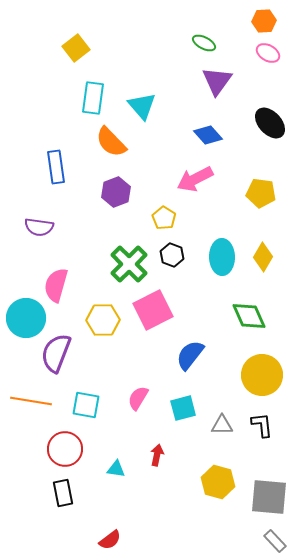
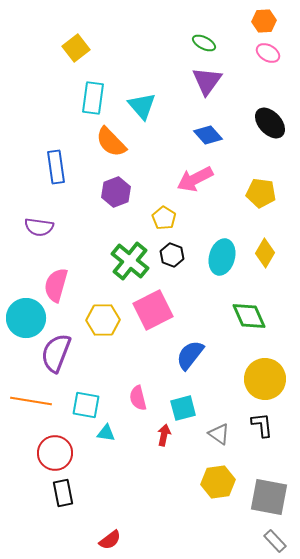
purple triangle at (217, 81): moved 10 px left
cyan ellipse at (222, 257): rotated 16 degrees clockwise
yellow diamond at (263, 257): moved 2 px right, 4 px up
green cross at (129, 264): moved 1 px right, 3 px up; rotated 6 degrees counterclockwise
yellow circle at (262, 375): moved 3 px right, 4 px down
pink semicircle at (138, 398): rotated 45 degrees counterclockwise
gray triangle at (222, 425): moved 3 px left, 9 px down; rotated 35 degrees clockwise
red circle at (65, 449): moved 10 px left, 4 px down
red arrow at (157, 455): moved 7 px right, 20 px up
cyan triangle at (116, 469): moved 10 px left, 36 px up
yellow hexagon at (218, 482): rotated 24 degrees counterclockwise
gray square at (269, 497): rotated 6 degrees clockwise
